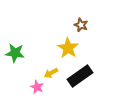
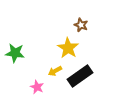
yellow arrow: moved 4 px right, 2 px up
